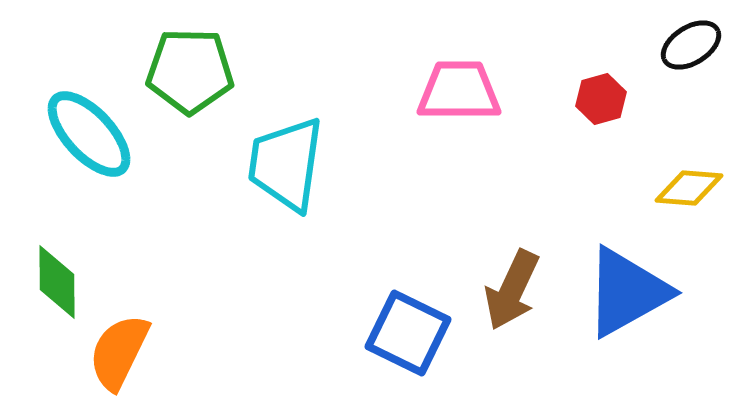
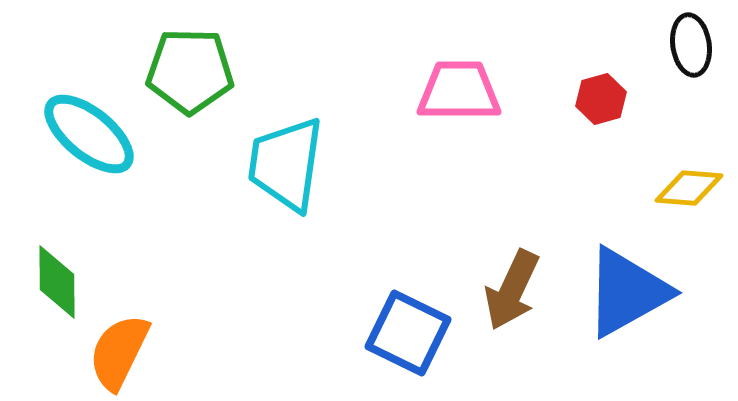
black ellipse: rotated 66 degrees counterclockwise
cyan ellipse: rotated 8 degrees counterclockwise
